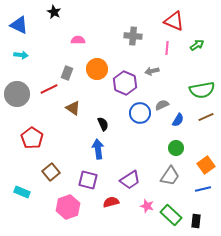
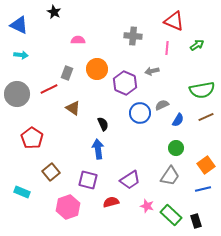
black rectangle: rotated 24 degrees counterclockwise
